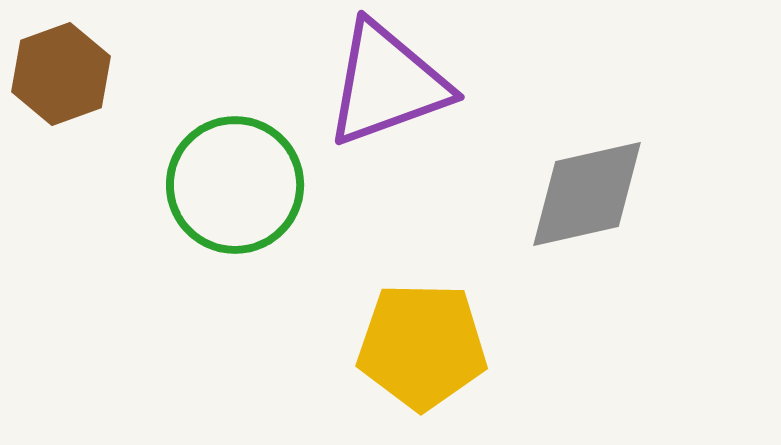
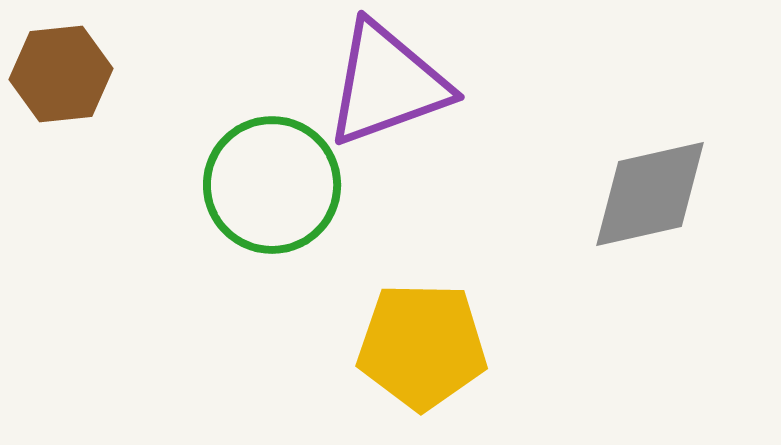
brown hexagon: rotated 14 degrees clockwise
green circle: moved 37 px right
gray diamond: moved 63 px right
